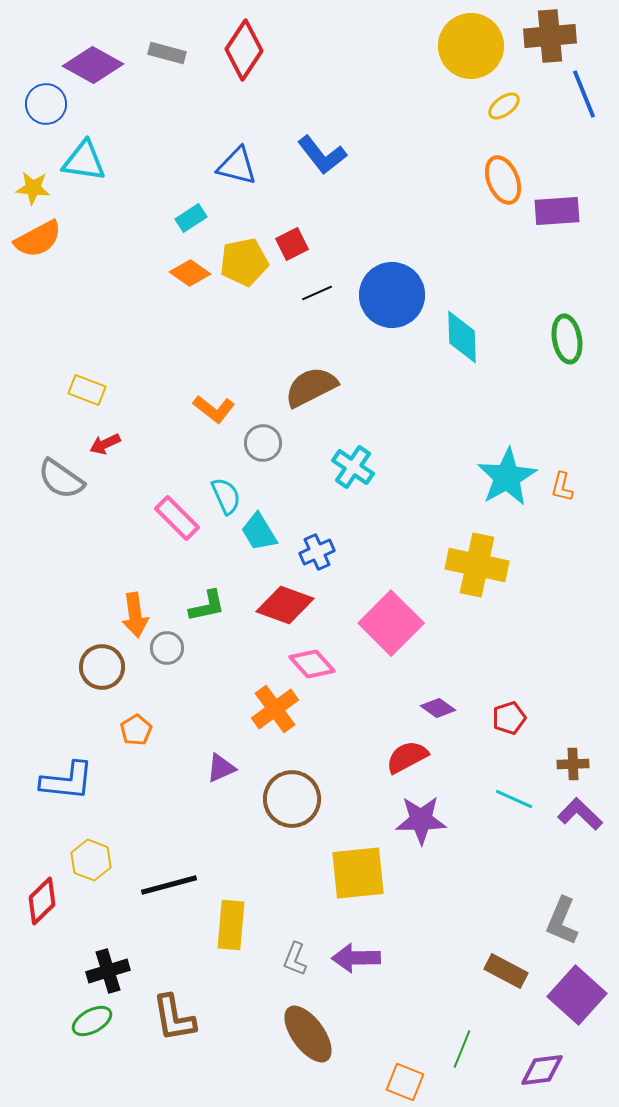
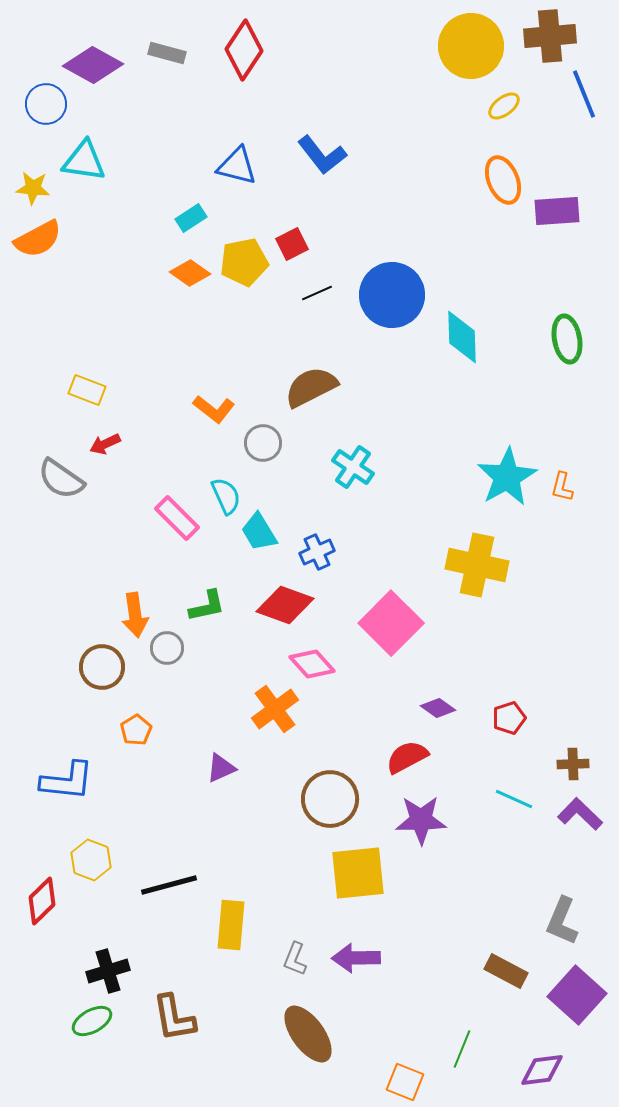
brown circle at (292, 799): moved 38 px right
